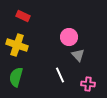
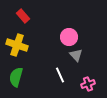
red rectangle: rotated 24 degrees clockwise
gray triangle: moved 2 px left
pink cross: rotated 24 degrees counterclockwise
